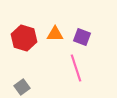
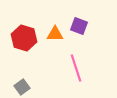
purple square: moved 3 px left, 11 px up
